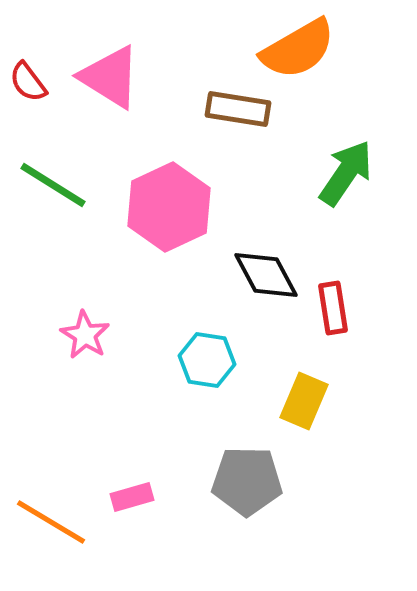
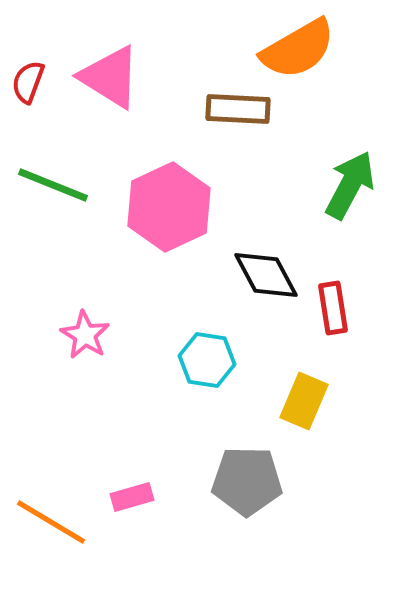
red semicircle: rotated 57 degrees clockwise
brown rectangle: rotated 6 degrees counterclockwise
green arrow: moved 4 px right, 12 px down; rotated 6 degrees counterclockwise
green line: rotated 10 degrees counterclockwise
